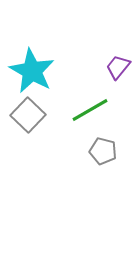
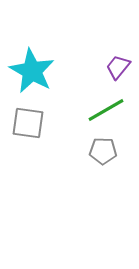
green line: moved 16 px right
gray square: moved 8 px down; rotated 36 degrees counterclockwise
gray pentagon: rotated 12 degrees counterclockwise
